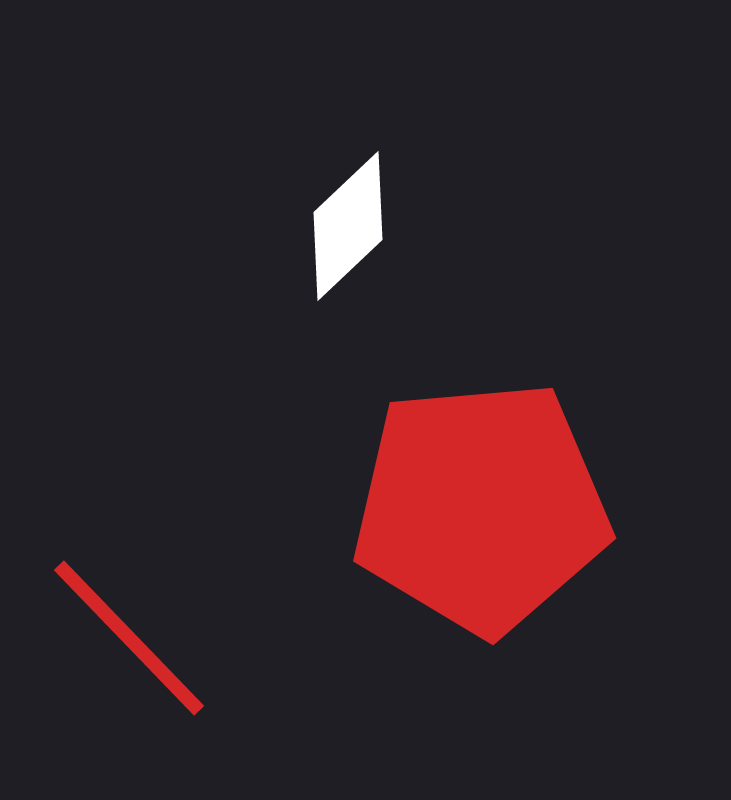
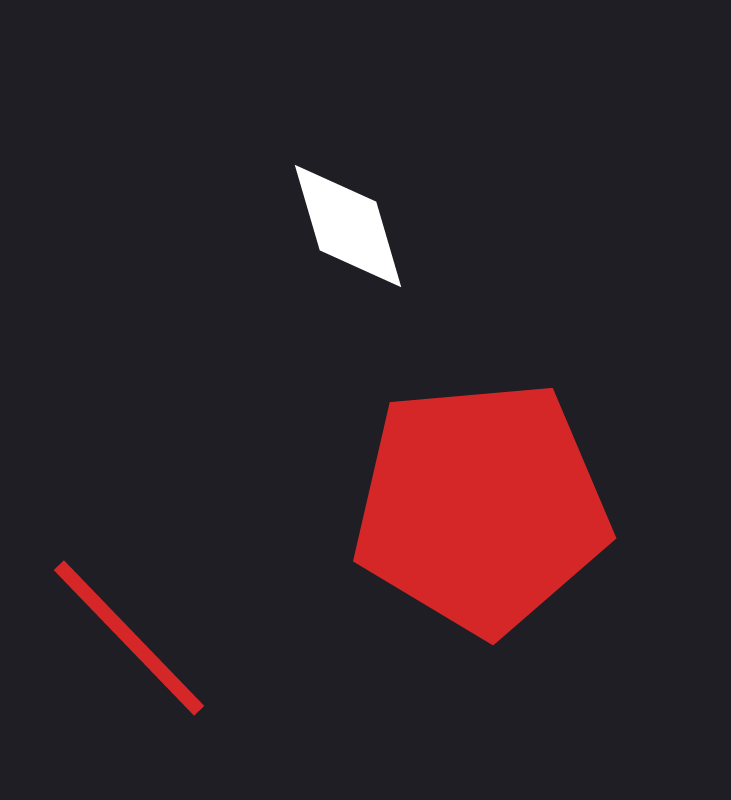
white diamond: rotated 63 degrees counterclockwise
